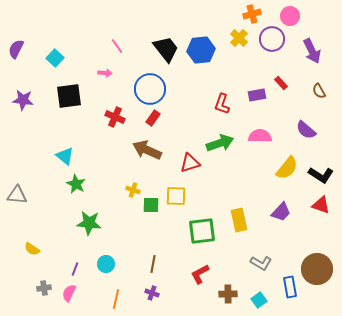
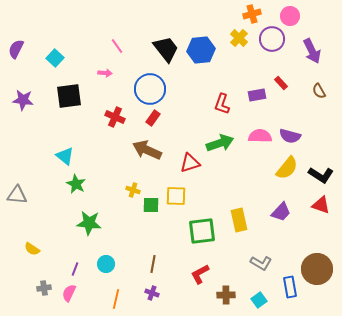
purple semicircle at (306, 130): moved 16 px left, 6 px down; rotated 25 degrees counterclockwise
brown cross at (228, 294): moved 2 px left, 1 px down
